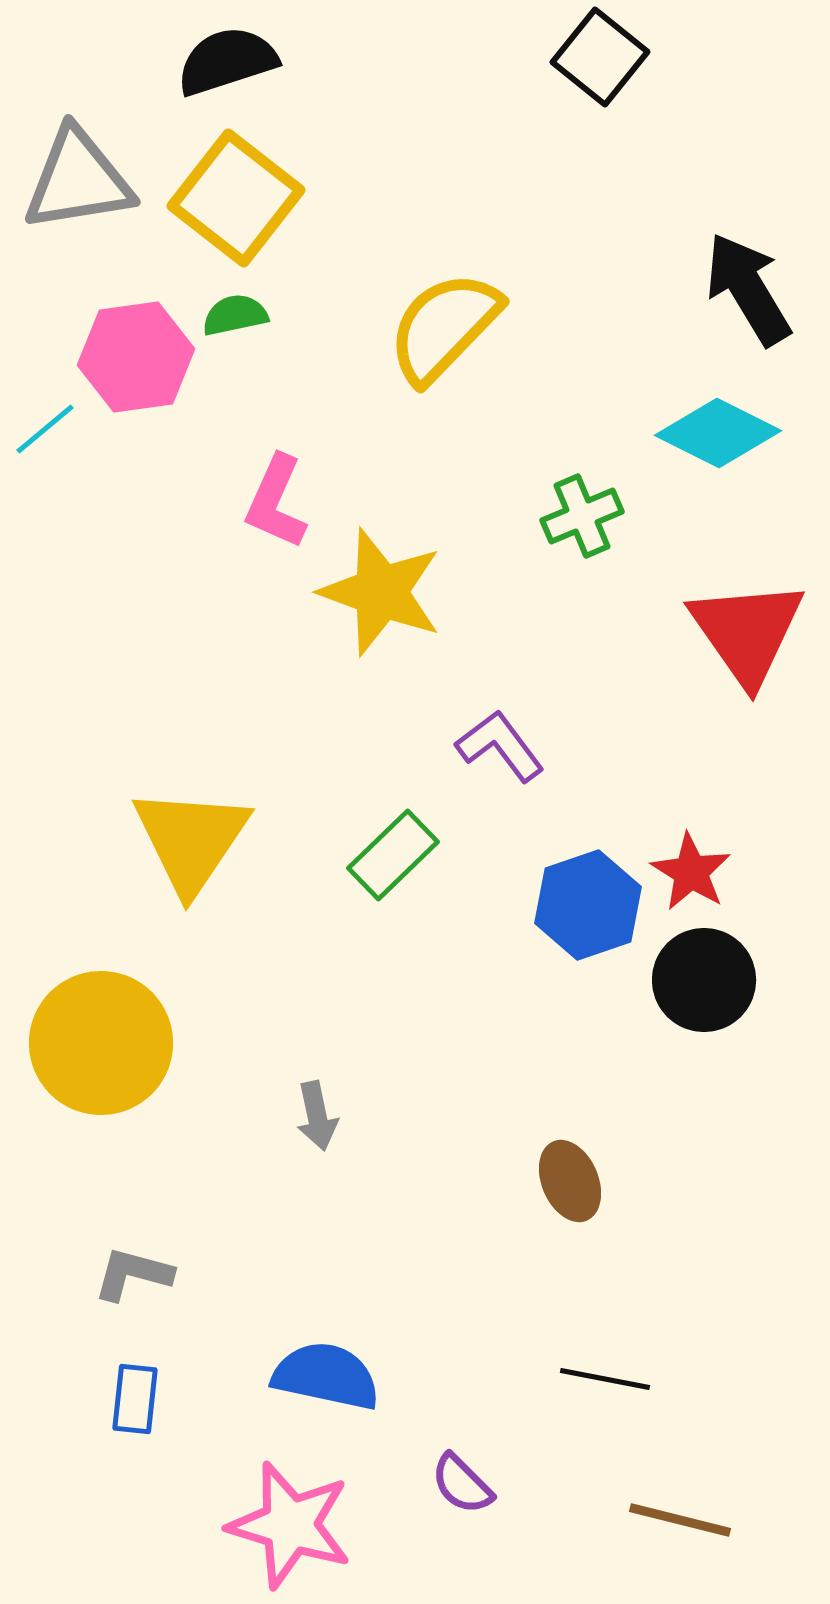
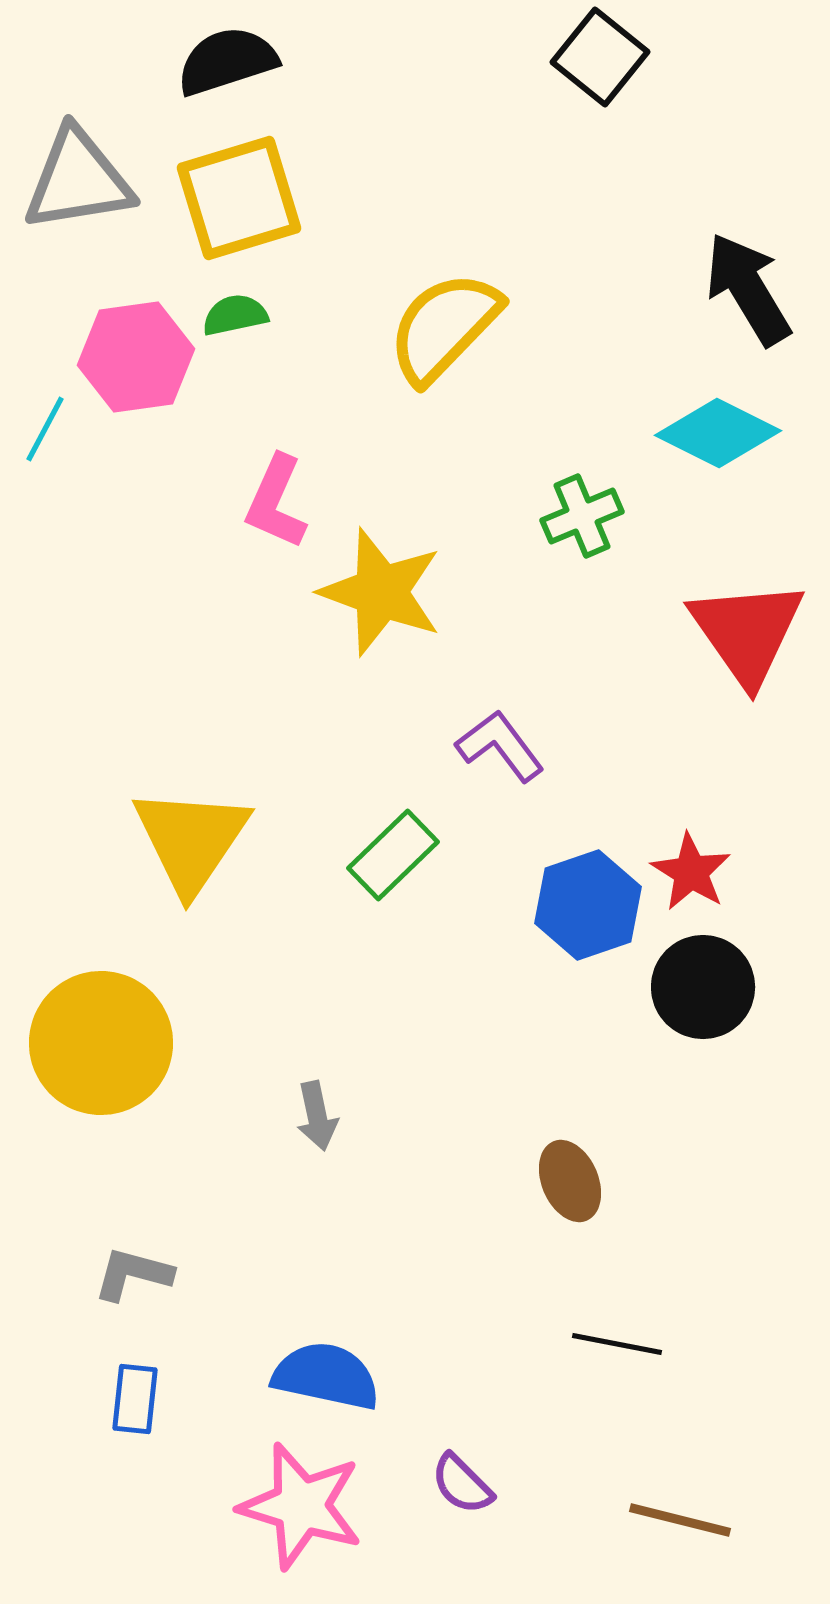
yellow square: moved 3 px right; rotated 35 degrees clockwise
cyan line: rotated 22 degrees counterclockwise
black circle: moved 1 px left, 7 px down
black line: moved 12 px right, 35 px up
pink star: moved 11 px right, 19 px up
